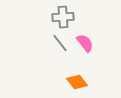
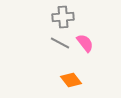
gray line: rotated 24 degrees counterclockwise
orange diamond: moved 6 px left, 2 px up
